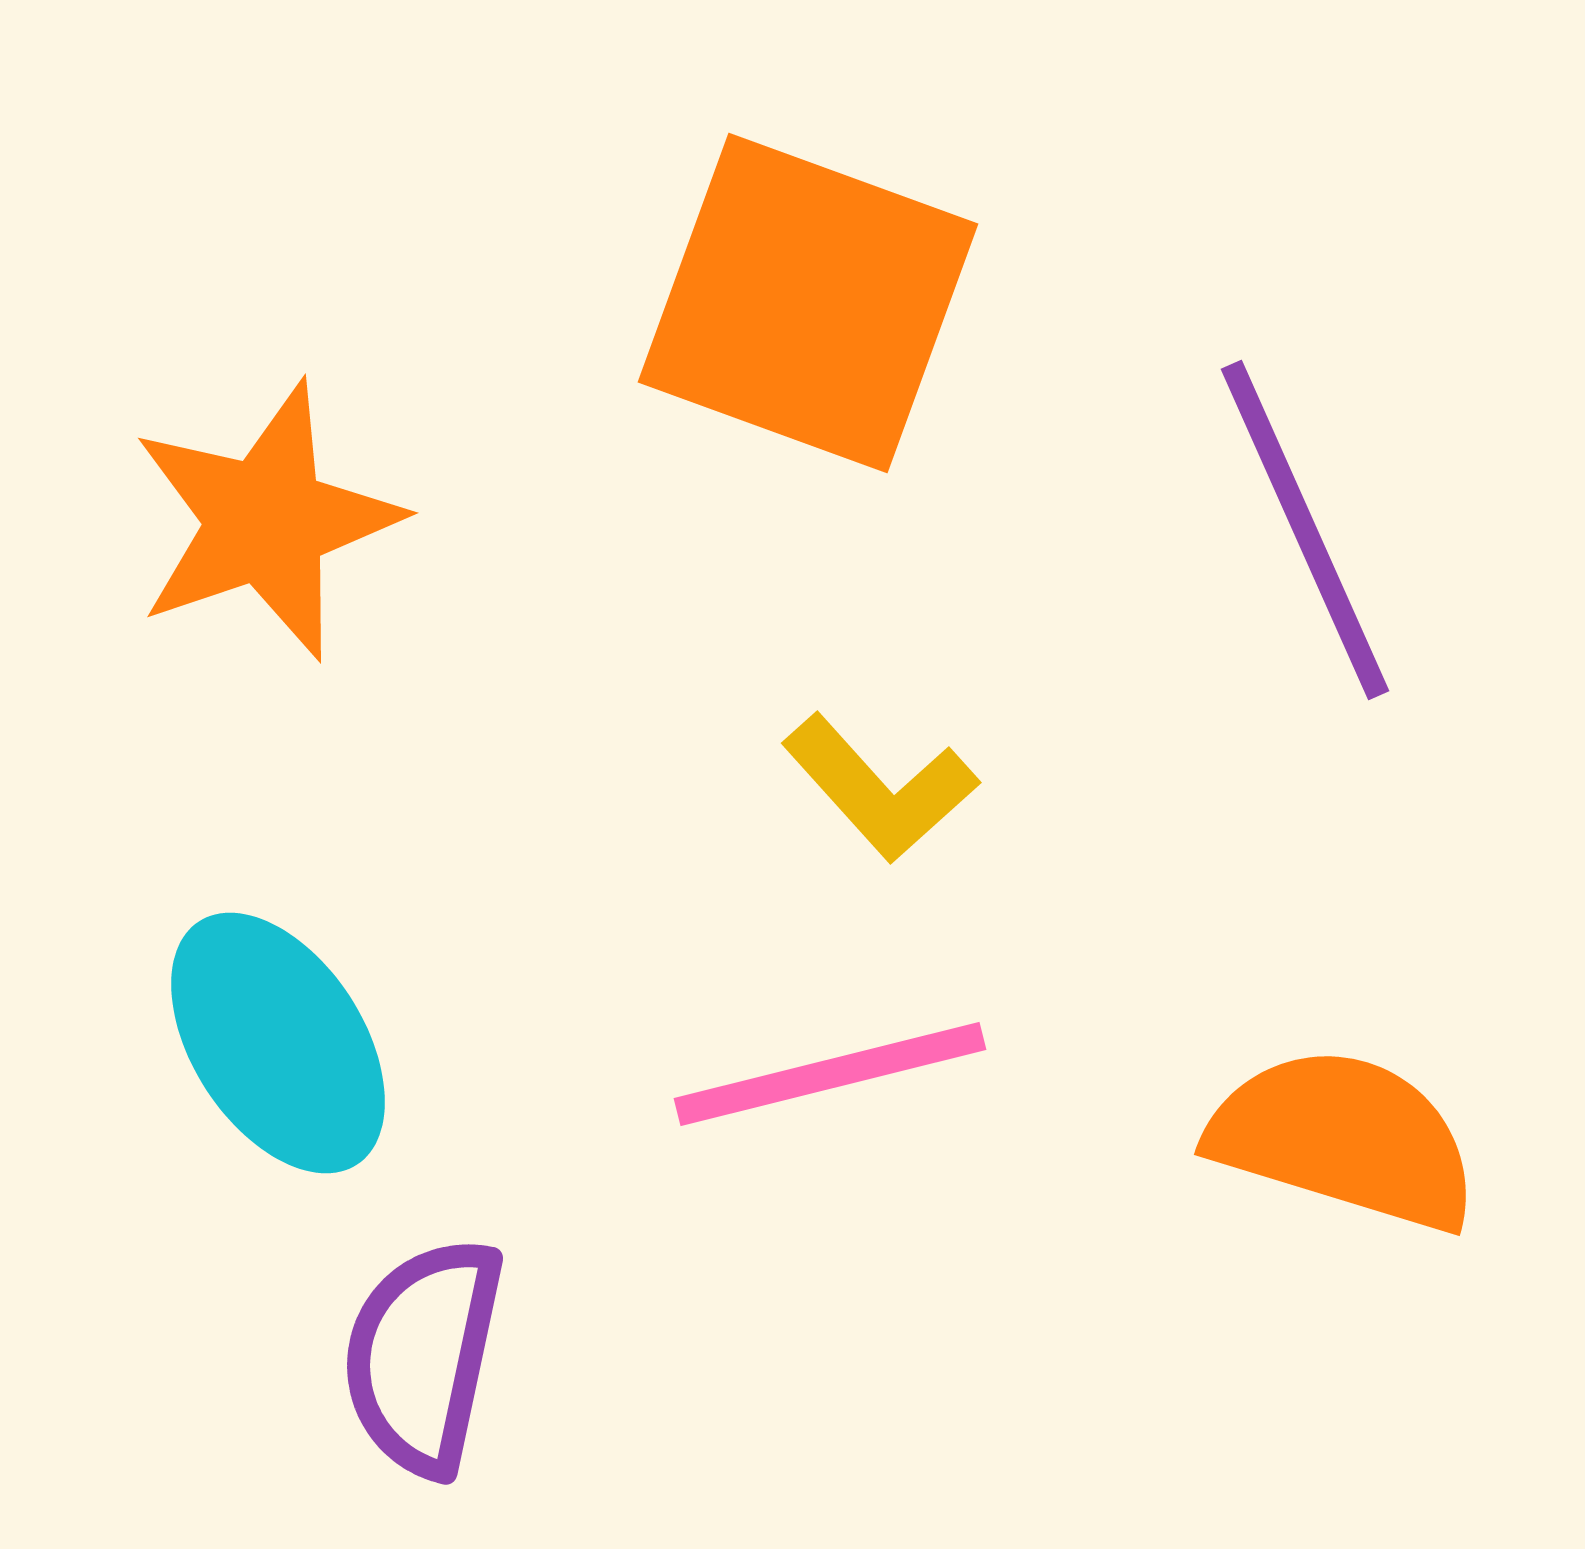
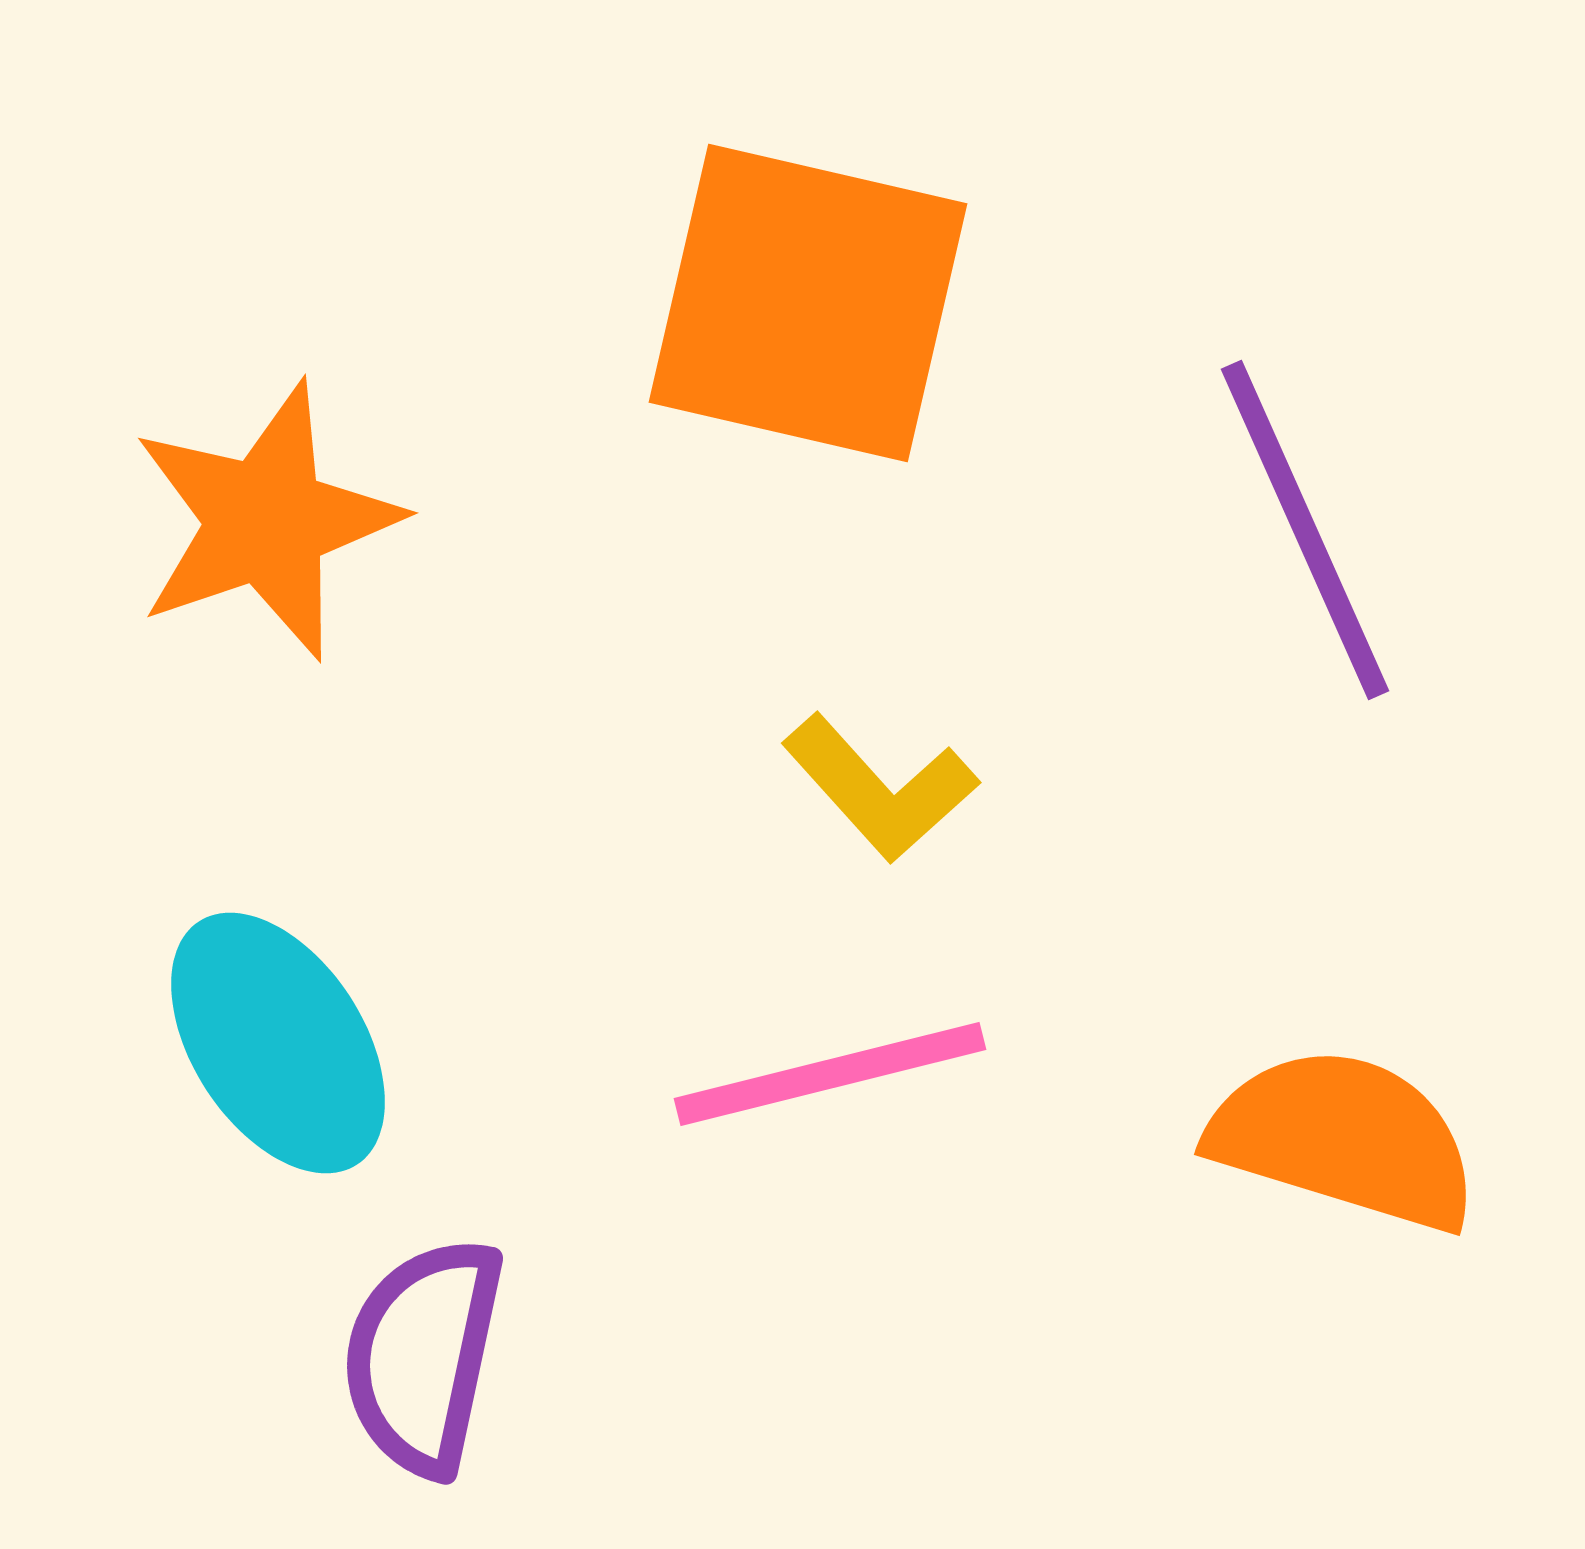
orange square: rotated 7 degrees counterclockwise
